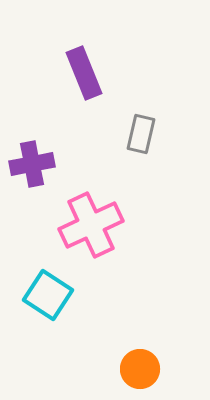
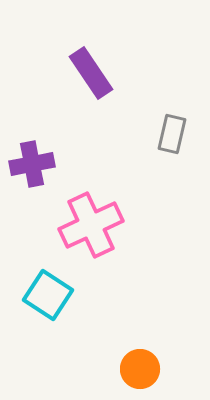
purple rectangle: moved 7 px right; rotated 12 degrees counterclockwise
gray rectangle: moved 31 px right
